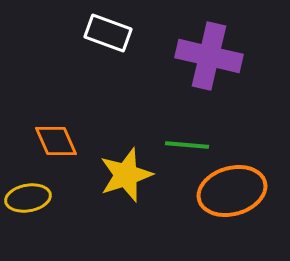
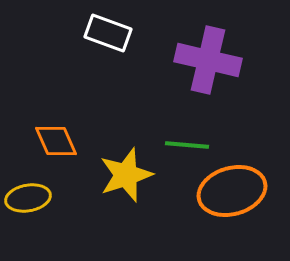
purple cross: moved 1 px left, 4 px down
